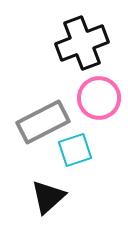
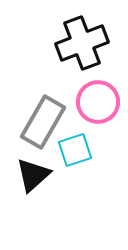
pink circle: moved 1 px left, 4 px down
gray rectangle: rotated 33 degrees counterclockwise
black triangle: moved 15 px left, 22 px up
